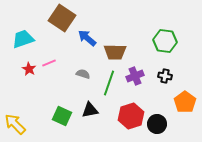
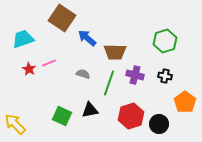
green hexagon: rotated 25 degrees counterclockwise
purple cross: moved 1 px up; rotated 36 degrees clockwise
black circle: moved 2 px right
